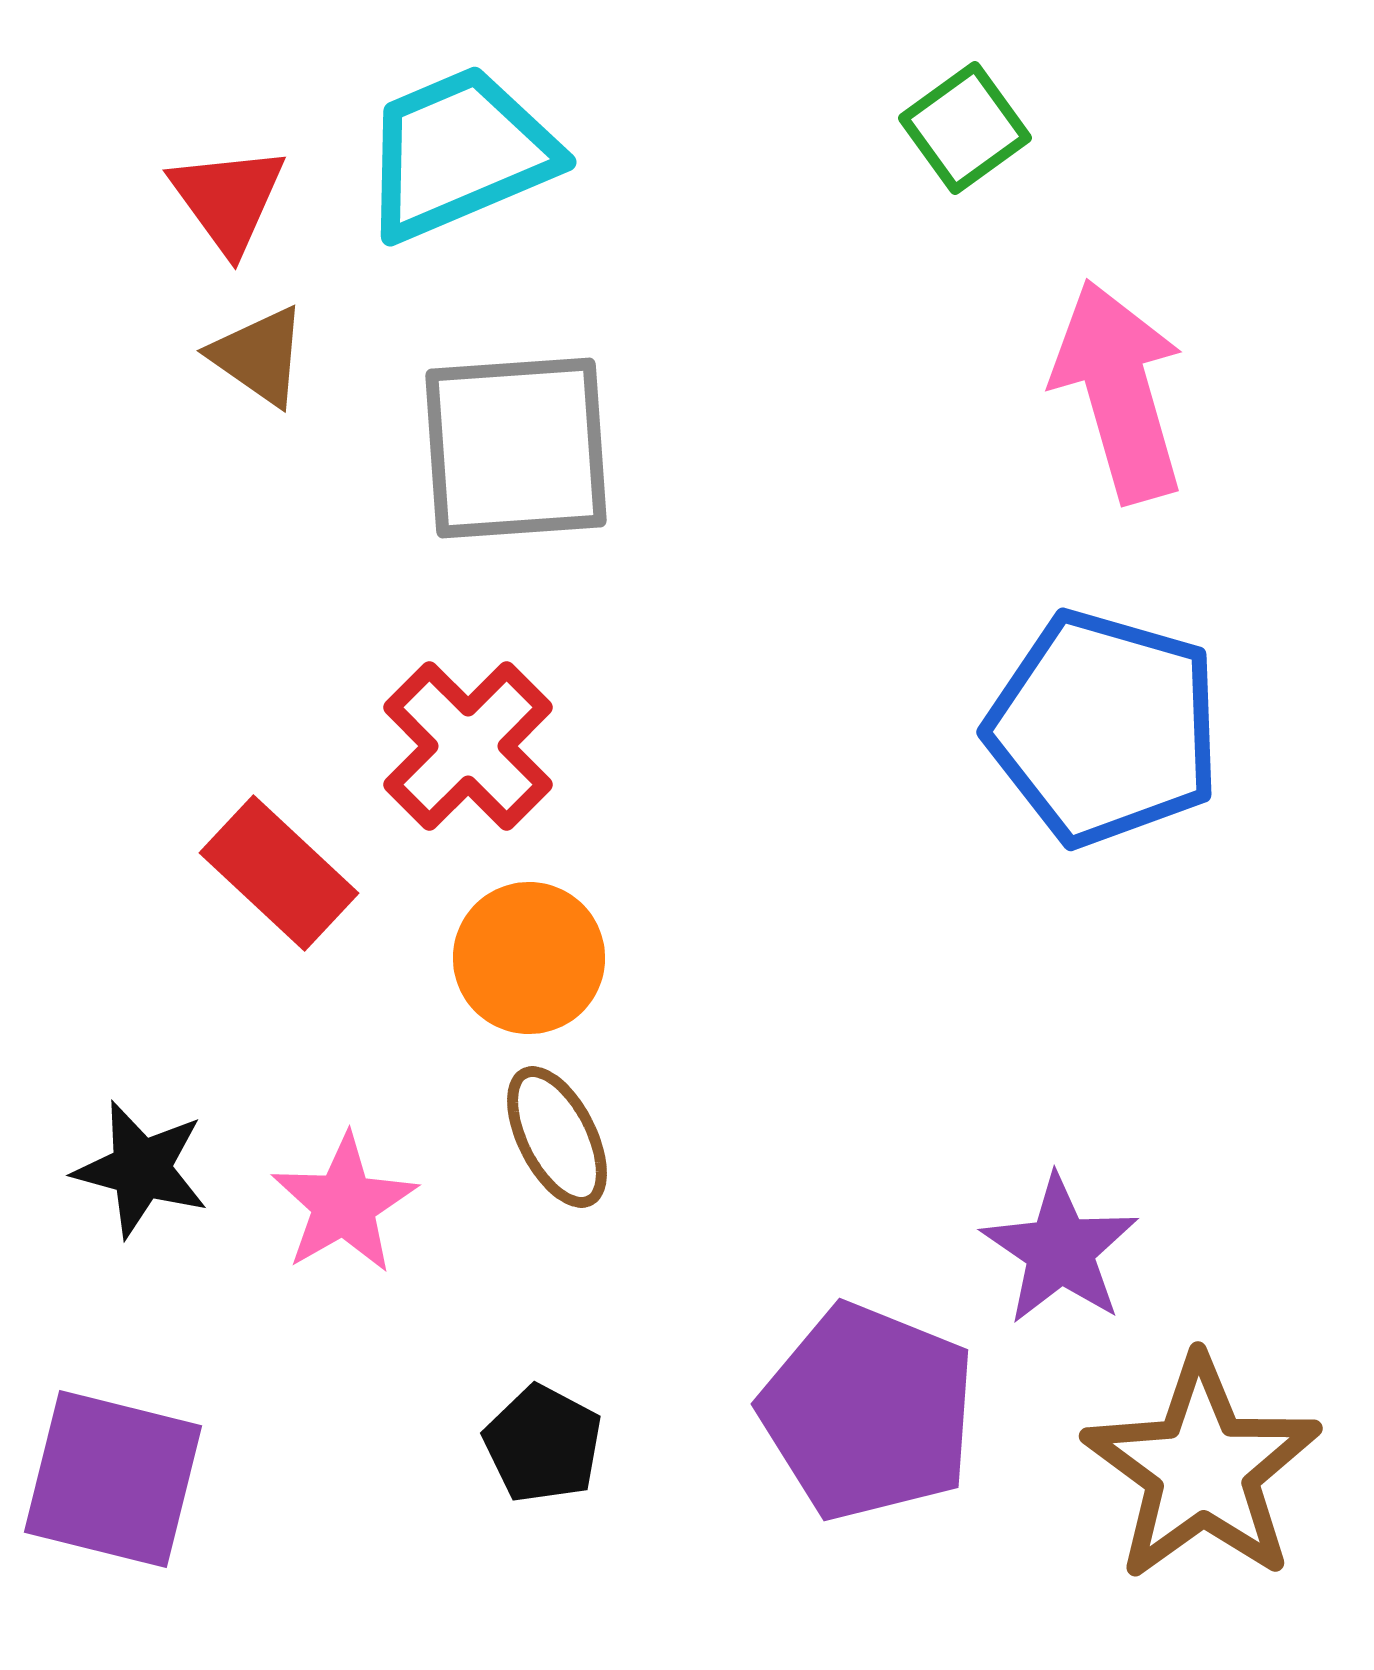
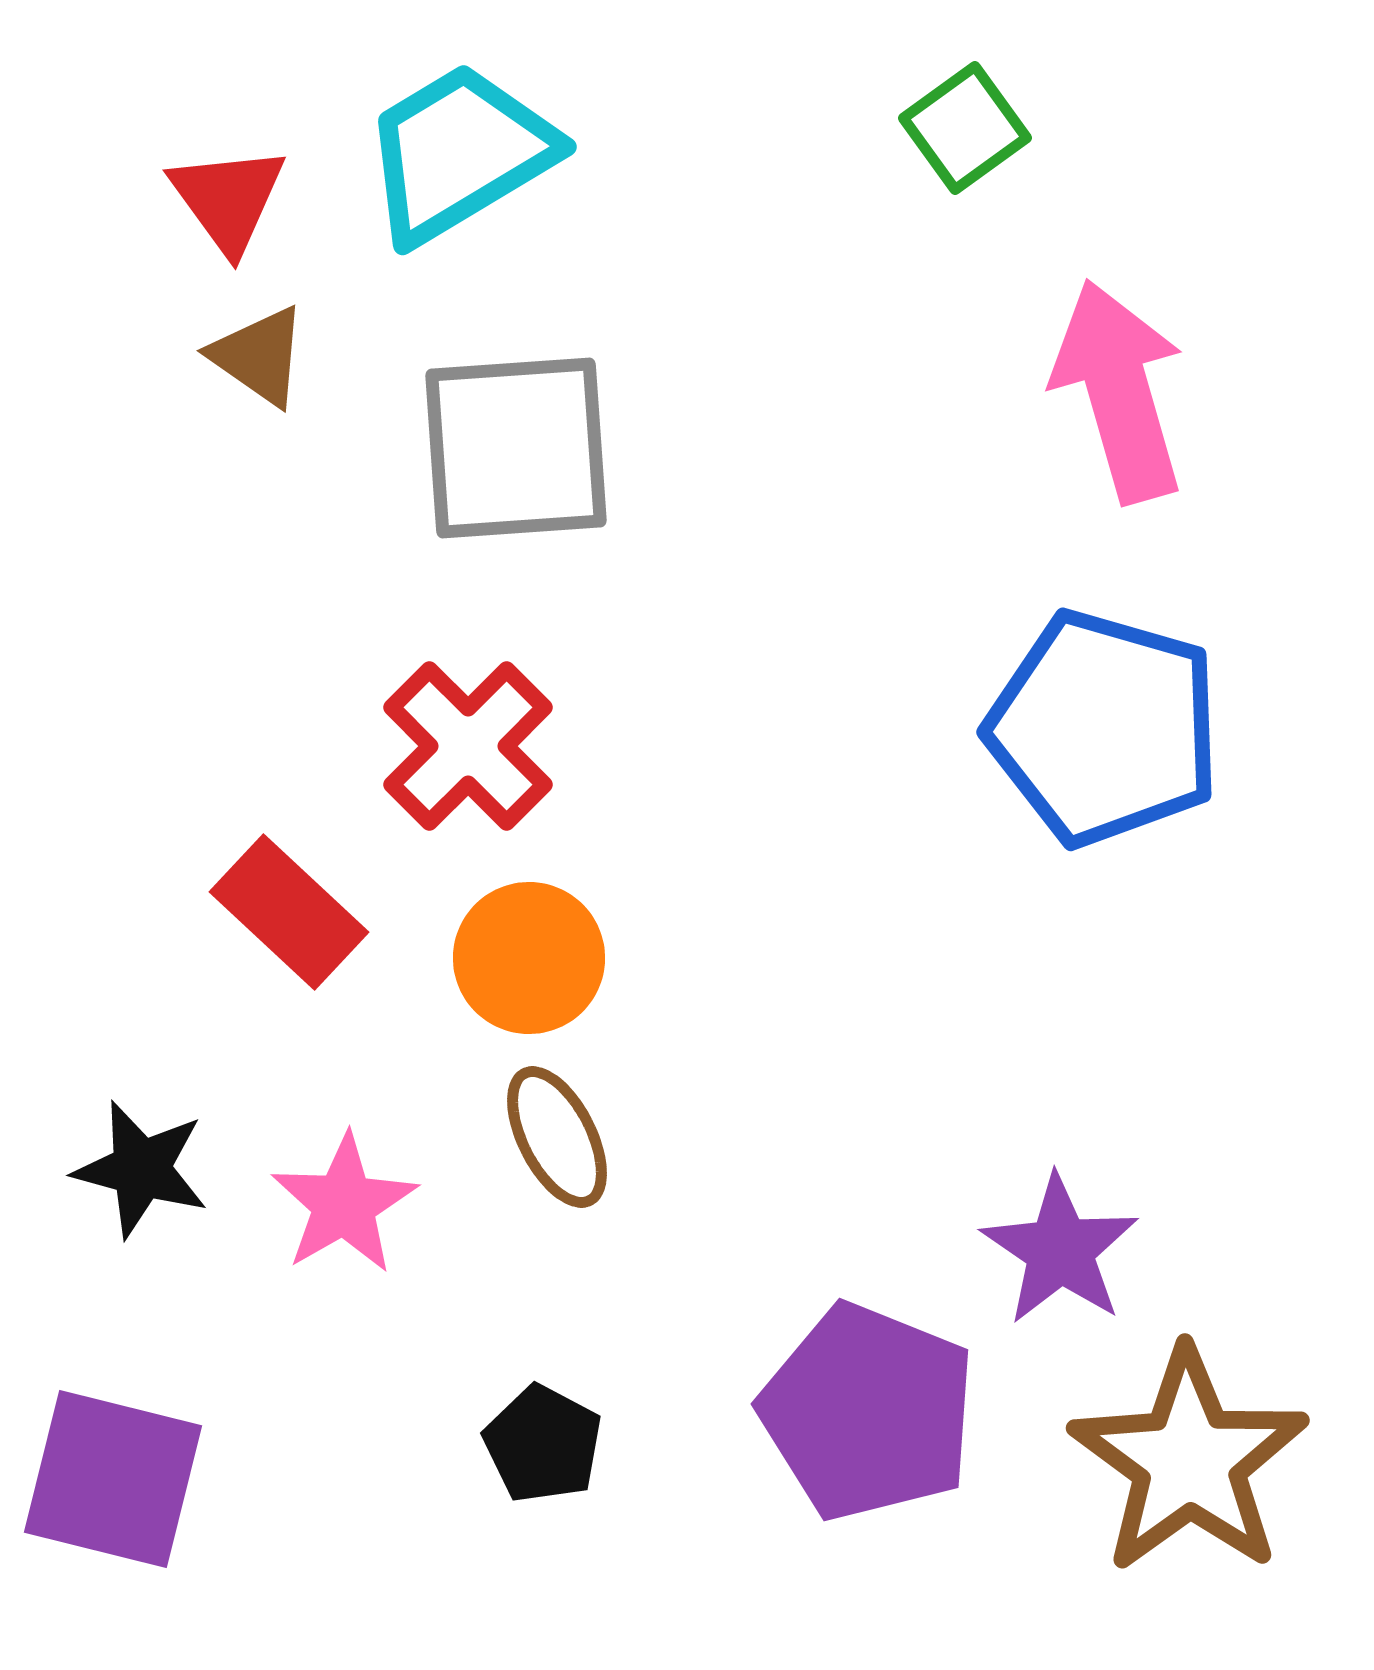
cyan trapezoid: rotated 8 degrees counterclockwise
red rectangle: moved 10 px right, 39 px down
brown star: moved 13 px left, 8 px up
